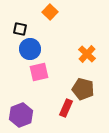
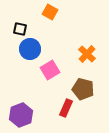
orange square: rotated 14 degrees counterclockwise
pink square: moved 11 px right, 2 px up; rotated 18 degrees counterclockwise
